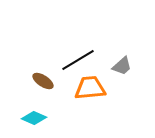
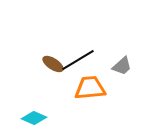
brown ellipse: moved 10 px right, 17 px up
